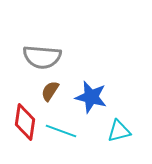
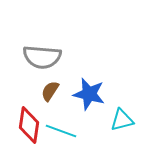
blue star: moved 2 px left, 3 px up
red diamond: moved 4 px right, 3 px down
cyan triangle: moved 3 px right, 11 px up
